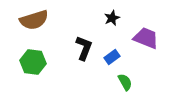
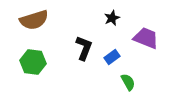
green semicircle: moved 3 px right
